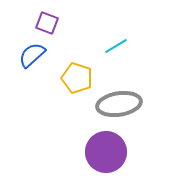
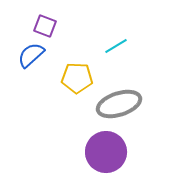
purple square: moved 2 px left, 3 px down
blue semicircle: moved 1 px left
yellow pentagon: rotated 16 degrees counterclockwise
gray ellipse: rotated 9 degrees counterclockwise
